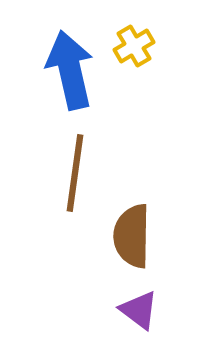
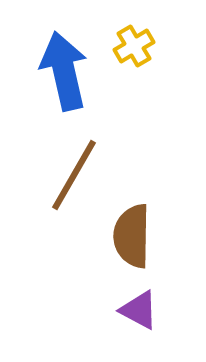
blue arrow: moved 6 px left, 1 px down
brown line: moved 1 px left, 2 px down; rotated 22 degrees clockwise
purple triangle: rotated 9 degrees counterclockwise
